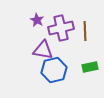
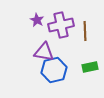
purple cross: moved 3 px up
purple triangle: moved 1 px right, 2 px down
